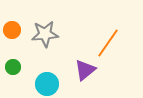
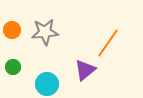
gray star: moved 2 px up
